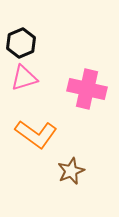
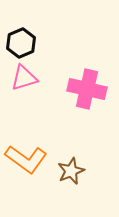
orange L-shape: moved 10 px left, 25 px down
